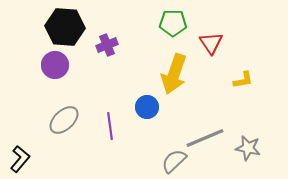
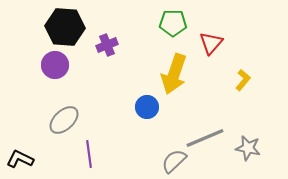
red triangle: rotated 15 degrees clockwise
yellow L-shape: rotated 40 degrees counterclockwise
purple line: moved 21 px left, 28 px down
black L-shape: rotated 104 degrees counterclockwise
